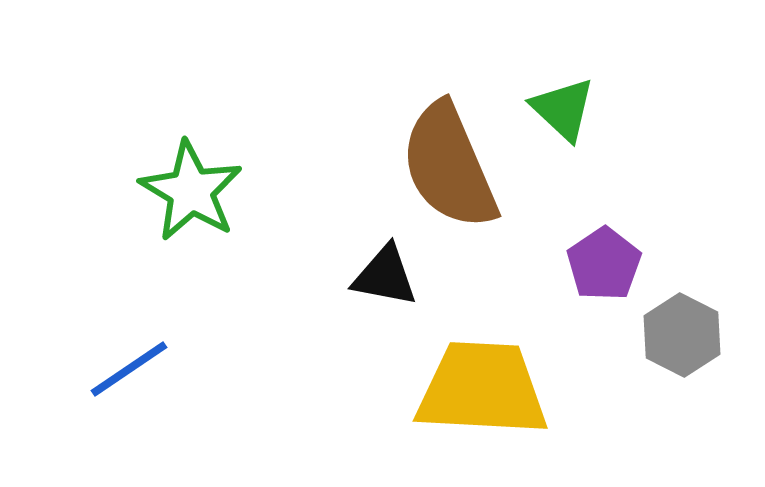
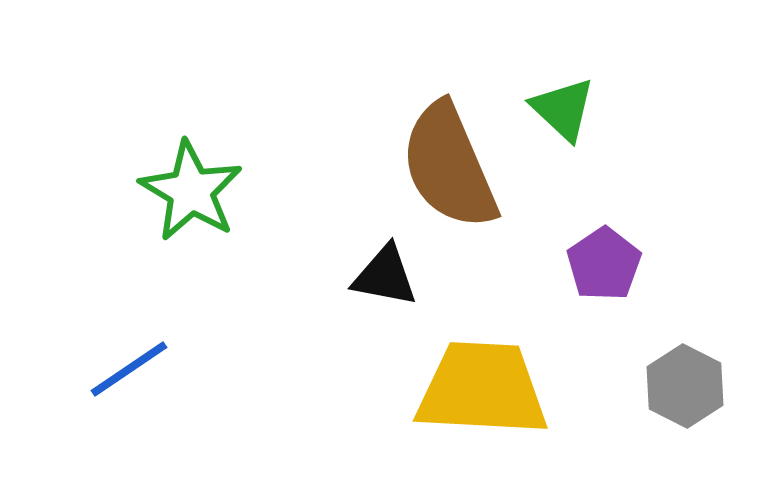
gray hexagon: moved 3 px right, 51 px down
